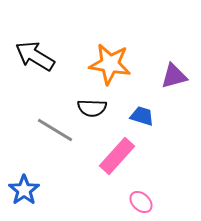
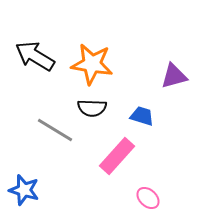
orange star: moved 18 px left
blue star: rotated 20 degrees counterclockwise
pink ellipse: moved 7 px right, 4 px up
